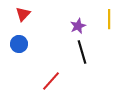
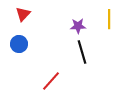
purple star: rotated 21 degrees clockwise
